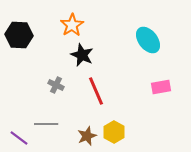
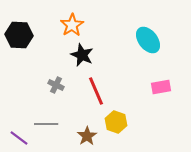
yellow hexagon: moved 2 px right, 10 px up; rotated 10 degrees counterclockwise
brown star: rotated 12 degrees counterclockwise
